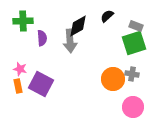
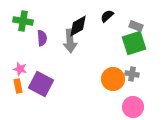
green cross: rotated 12 degrees clockwise
